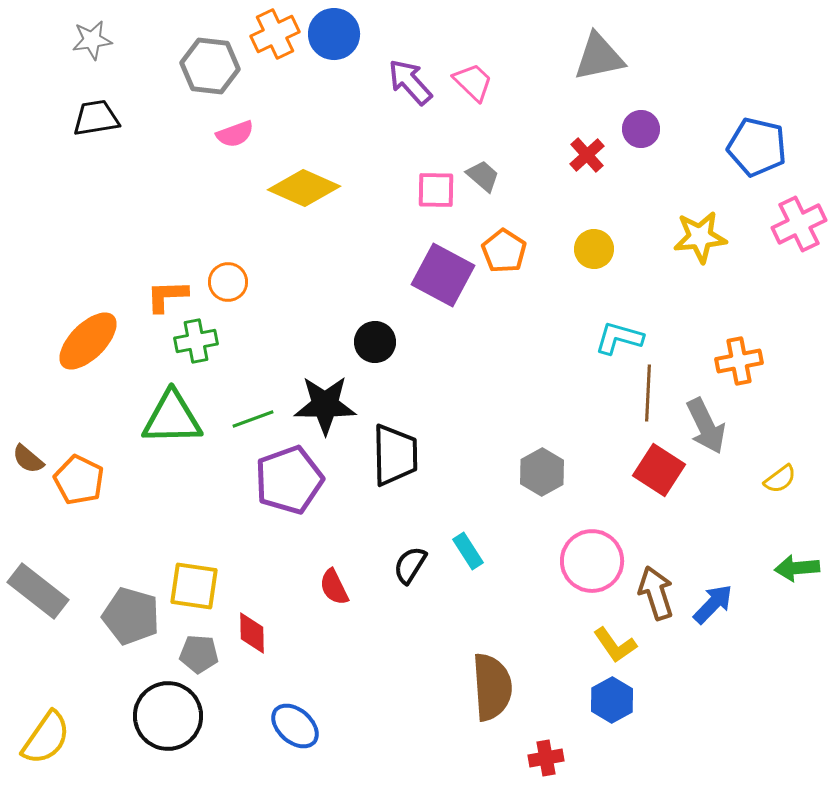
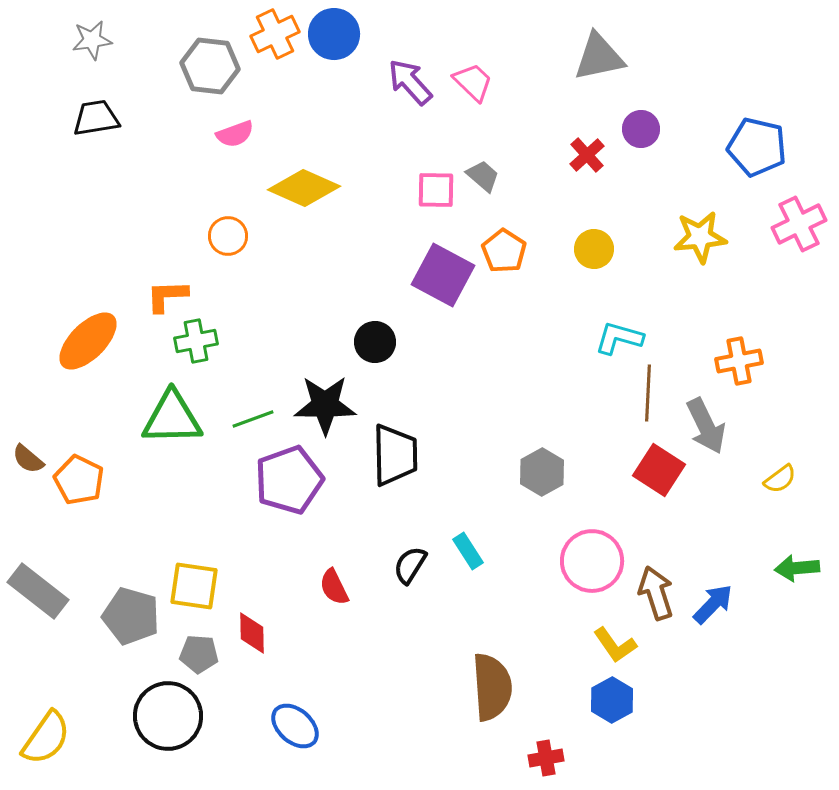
orange circle at (228, 282): moved 46 px up
